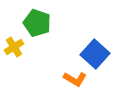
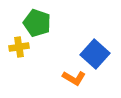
yellow cross: moved 5 px right; rotated 24 degrees clockwise
orange L-shape: moved 1 px left, 1 px up
